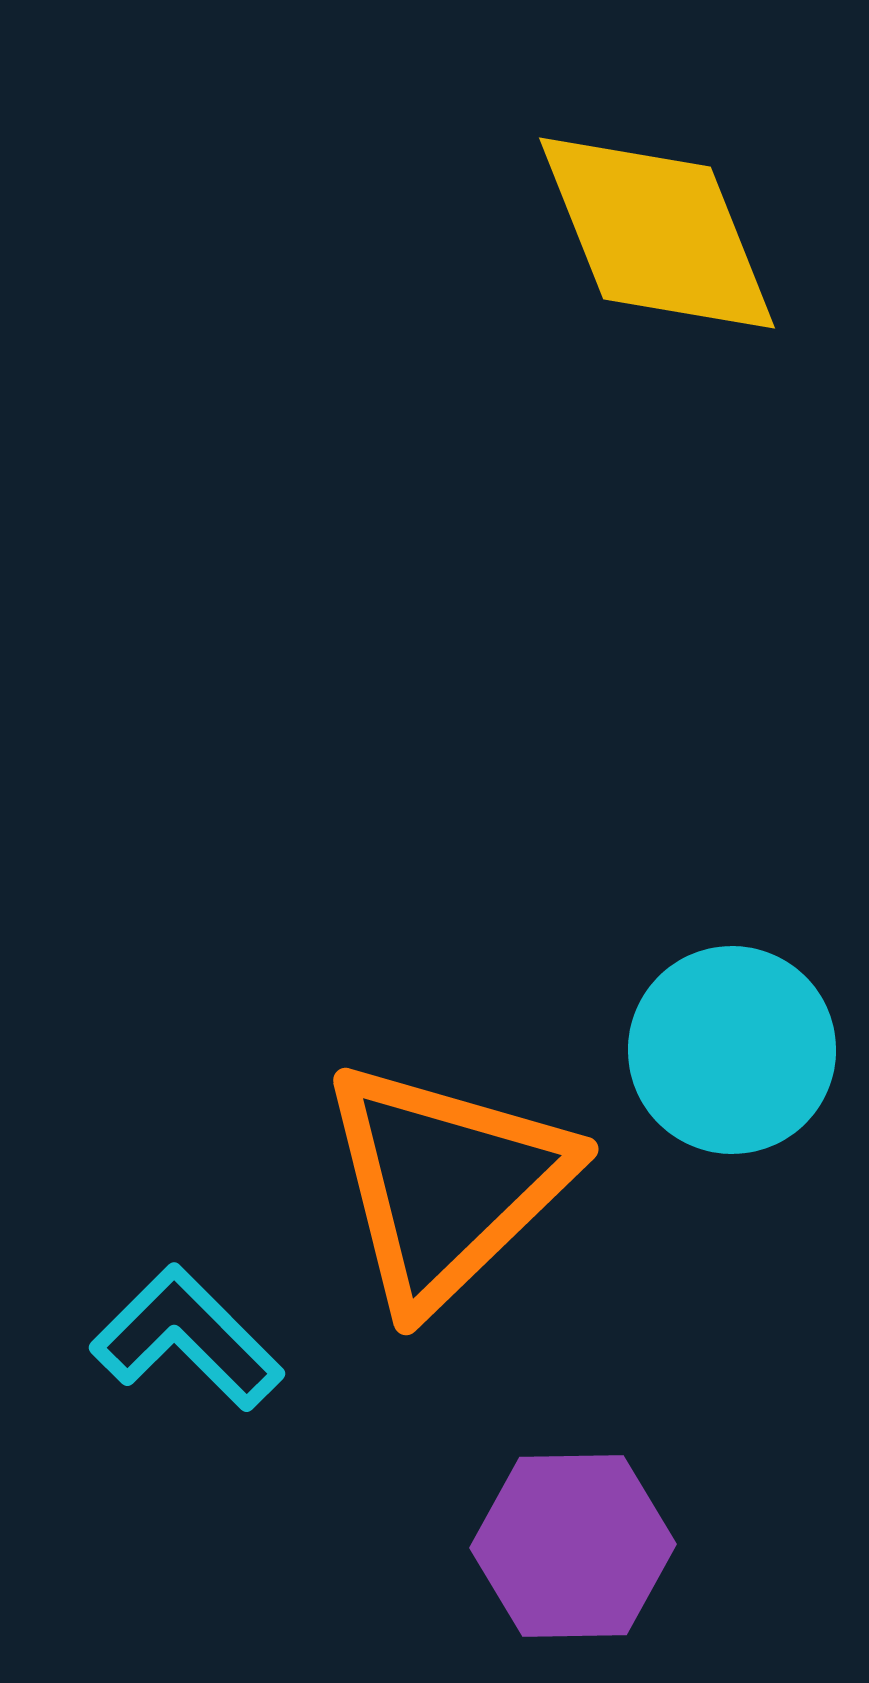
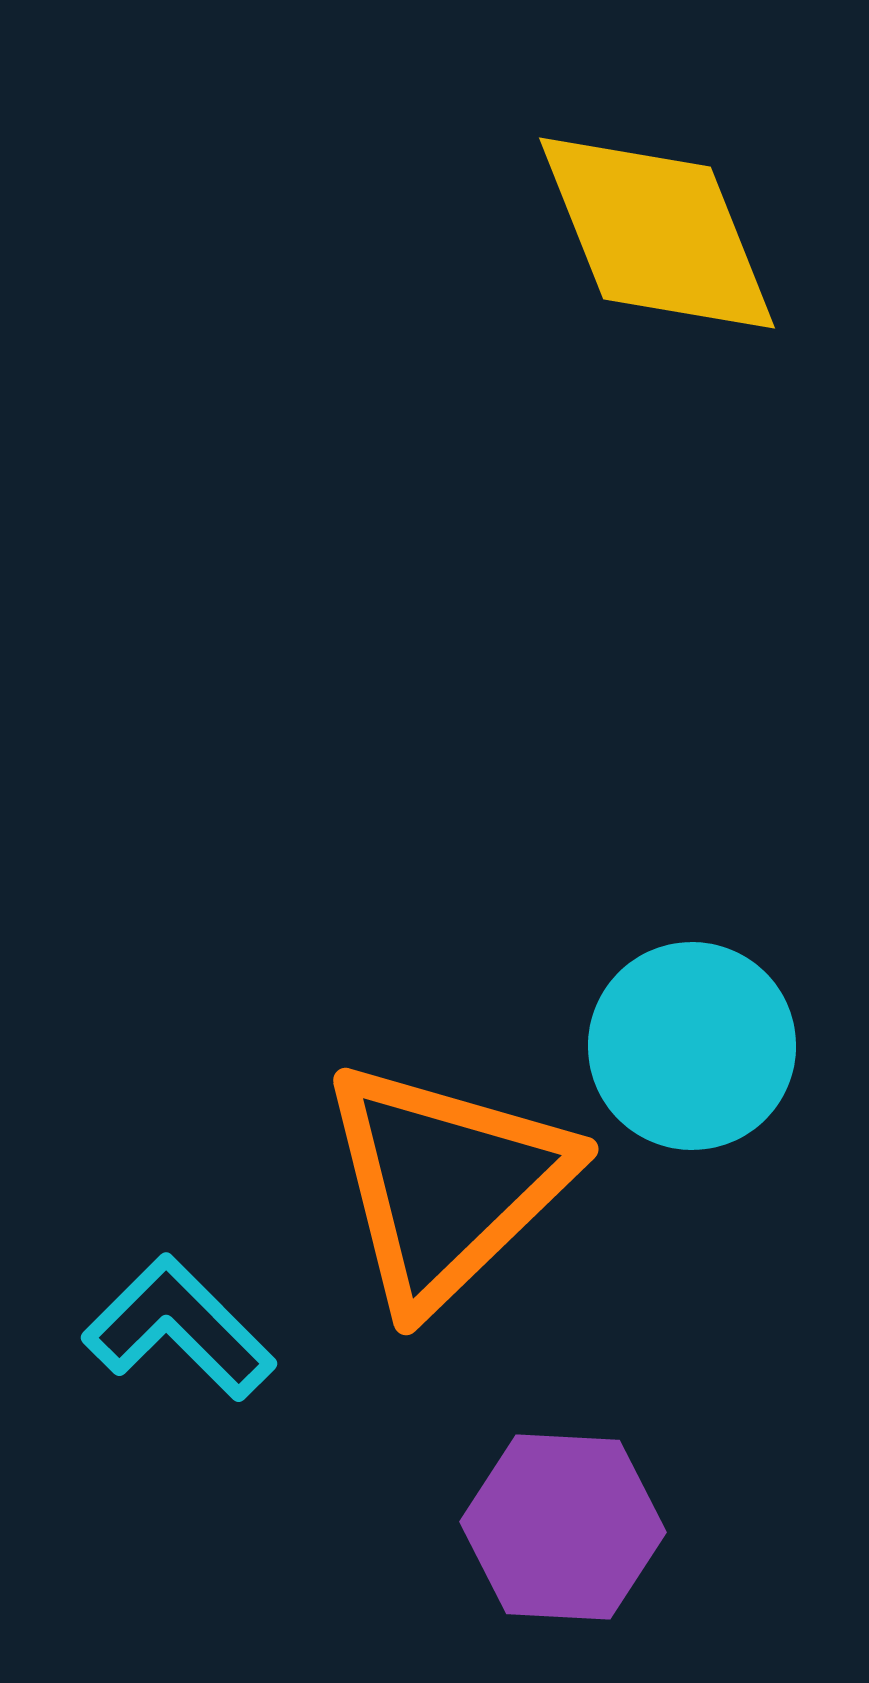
cyan circle: moved 40 px left, 4 px up
cyan L-shape: moved 8 px left, 10 px up
purple hexagon: moved 10 px left, 19 px up; rotated 4 degrees clockwise
